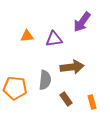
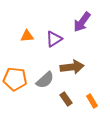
purple triangle: rotated 24 degrees counterclockwise
gray semicircle: rotated 42 degrees clockwise
orange pentagon: moved 9 px up
orange rectangle: moved 1 px up; rotated 16 degrees counterclockwise
